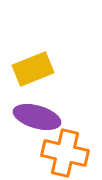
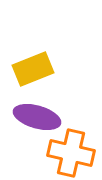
orange cross: moved 6 px right
